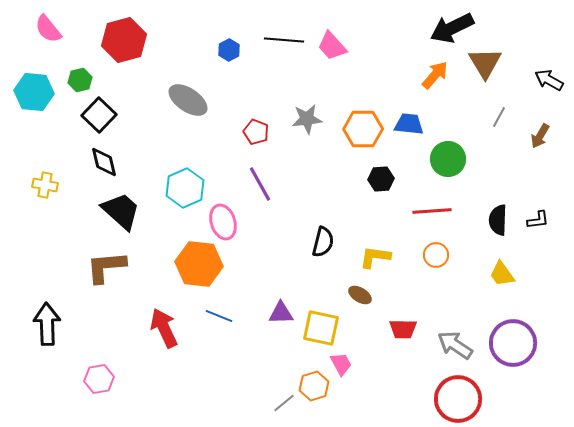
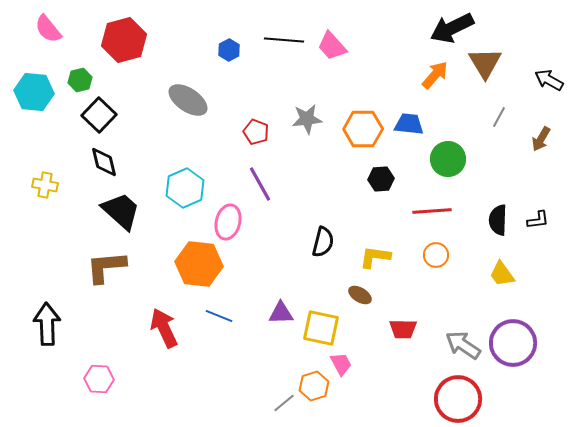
brown arrow at (540, 136): moved 1 px right, 3 px down
pink ellipse at (223, 222): moved 5 px right; rotated 32 degrees clockwise
gray arrow at (455, 345): moved 8 px right
pink hexagon at (99, 379): rotated 12 degrees clockwise
